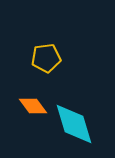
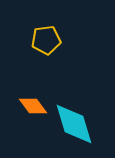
yellow pentagon: moved 18 px up
